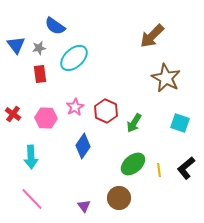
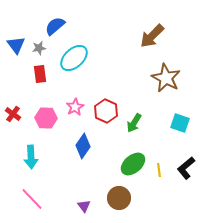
blue semicircle: rotated 105 degrees clockwise
